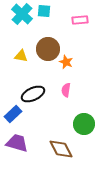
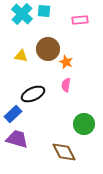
pink semicircle: moved 5 px up
purple trapezoid: moved 4 px up
brown diamond: moved 3 px right, 3 px down
